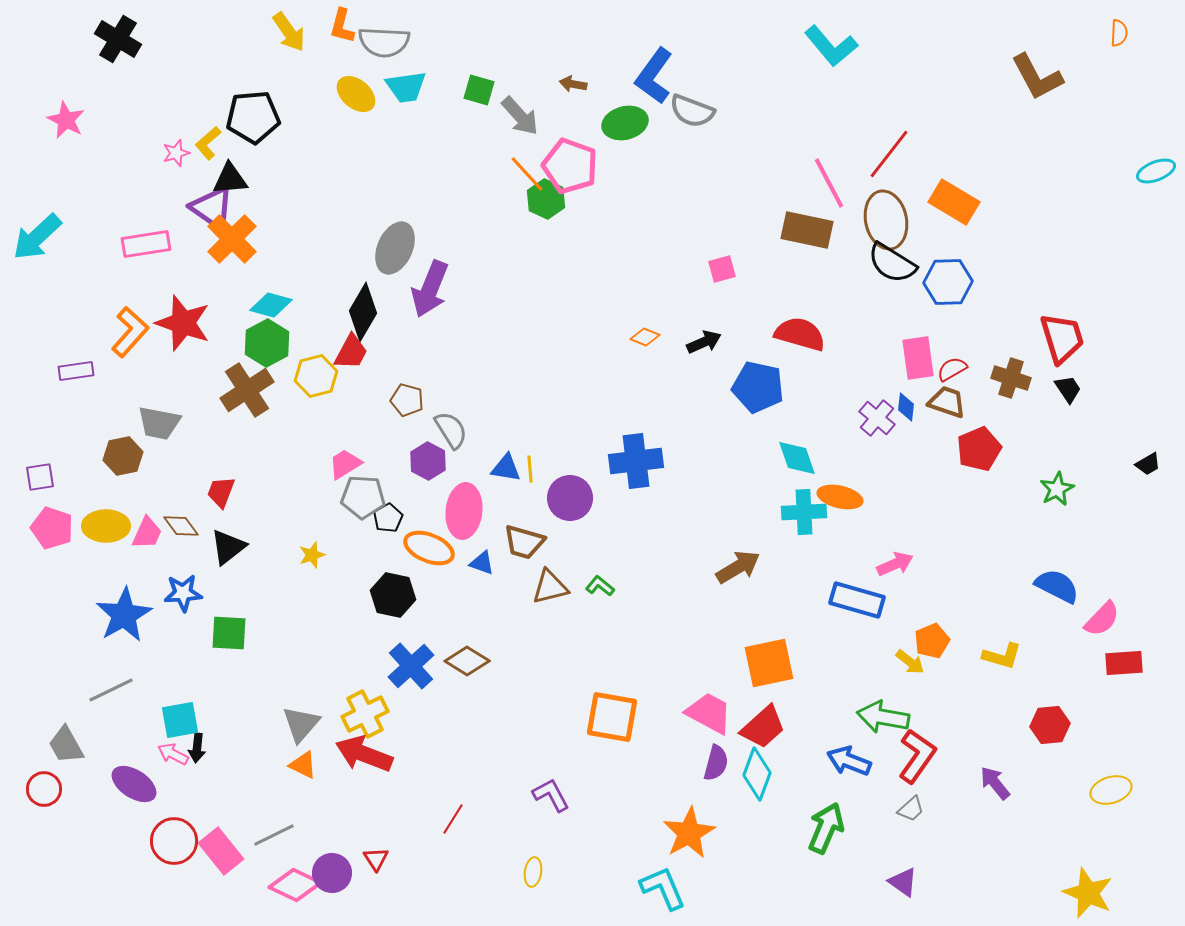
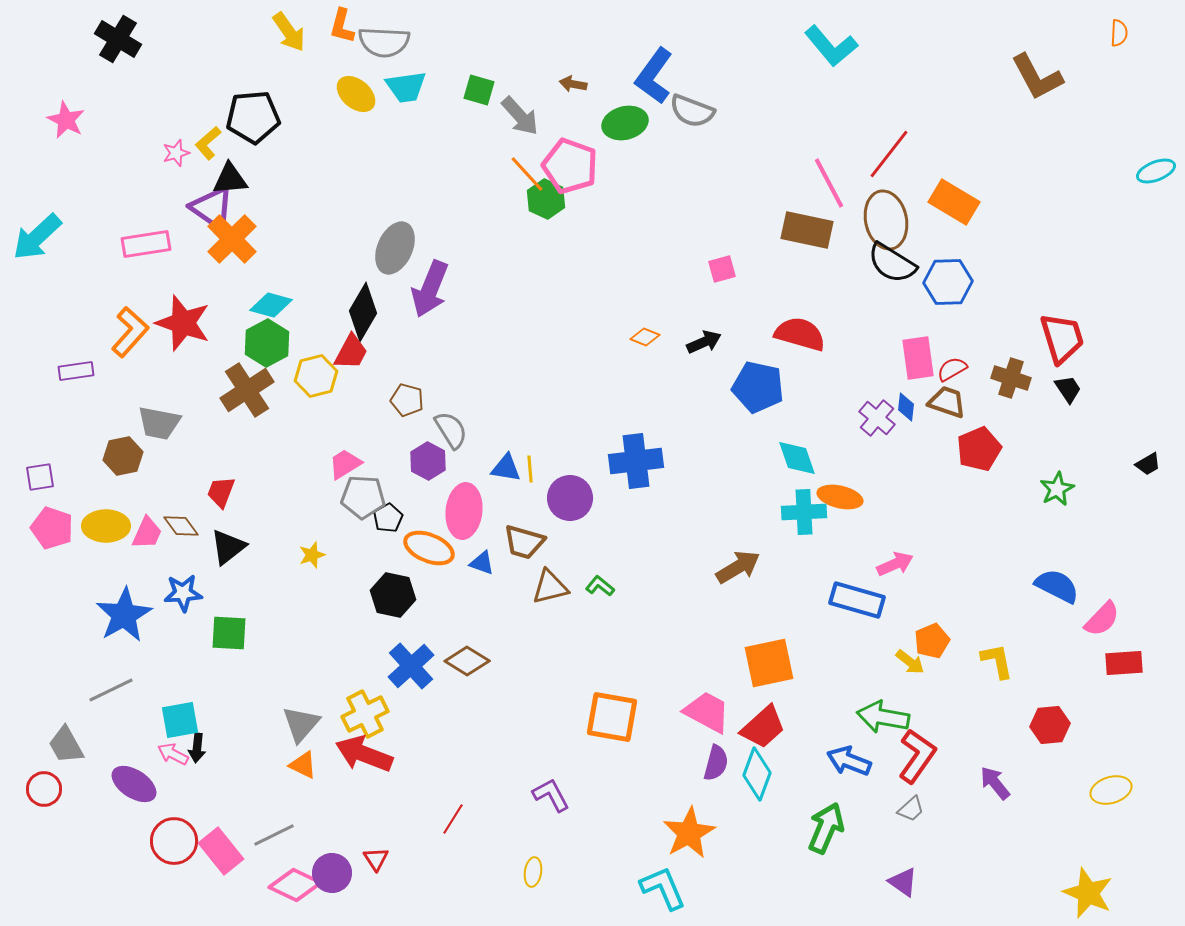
yellow L-shape at (1002, 656): moved 5 px left, 5 px down; rotated 117 degrees counterclockwise
pink trapezoid at (709, 713): moved 2 px left, 1 px up
